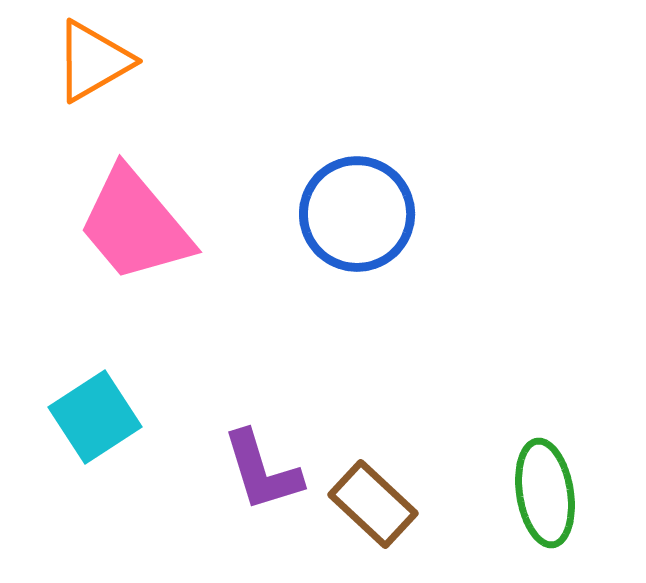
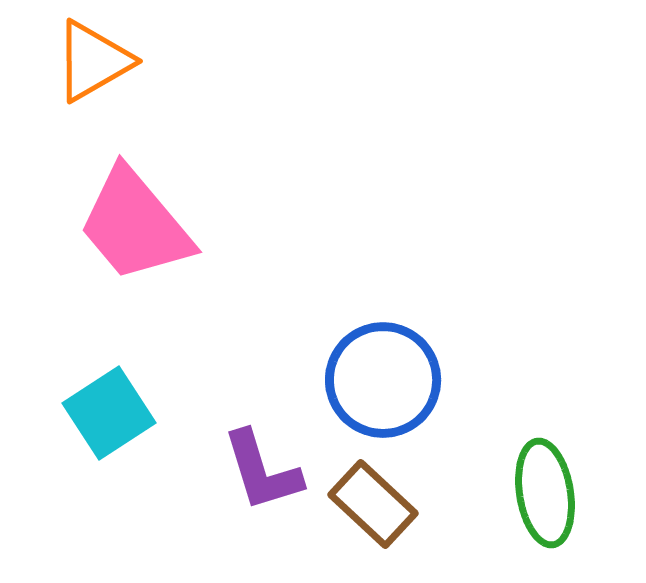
blue circle: moved 26 px right, 166 px down
cyan square: moved 14 px right, 4 px up
